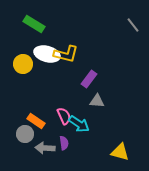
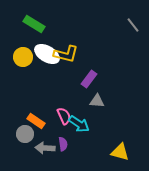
white ellipse: rotated 15 degrees clockwise
yellow circle: moved 7 px up
purple semicircle: moved 1 px left, 1 px down
